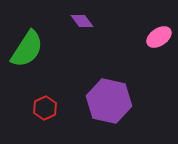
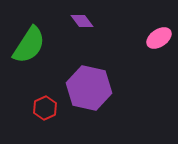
pink ellipse: moved 1 px down
green semicircle: moved 2 px right, 4 px up
purple hexagon: moved 20 px left, 13 px up
